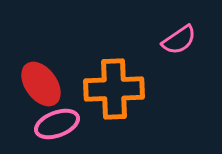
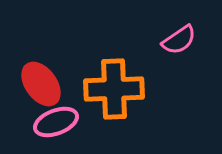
pink ellipse: moved 1 px left, 2 px up
